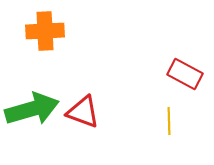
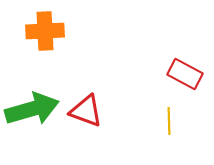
red triangle: moved 3 px right, 1 px up
